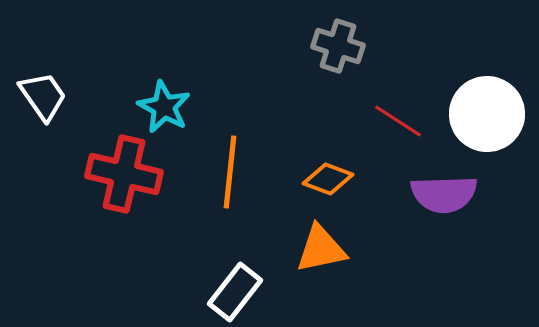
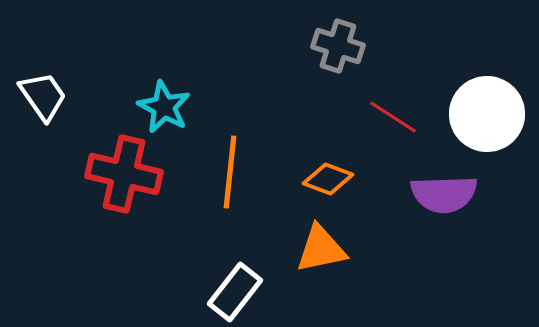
red line: moved 5 px left, 4 px up
